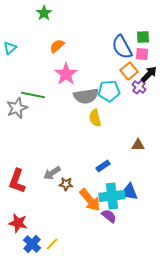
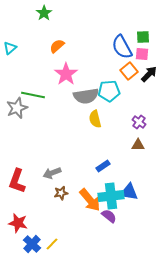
purple cross: moved 35 px down
yellow semicircle: moved 1 px down
gray arrow: rotated 12 degrees clockwise
brown star: moved 5 px left, 9 px down; rotated 16 degrees counterclockwise
cyan cross: moved 1 px left
